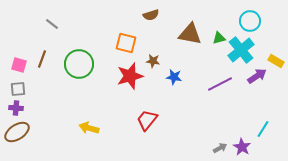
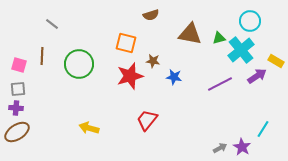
brown line: moved 3 px up; rotated 18 degrees counterclockwise
